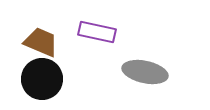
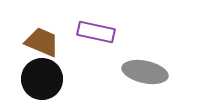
purple rectangle: moved 1 px left
brown trapezoid: moved 1 px right
